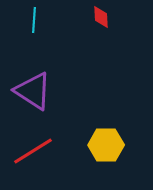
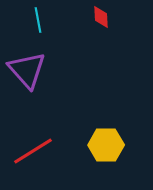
cyan line: moved 4 px right; rotated 15 degrees counterclockwise
purple triangle: moved 6 px left, 21 px up; rotated 15 degrees clockwise
